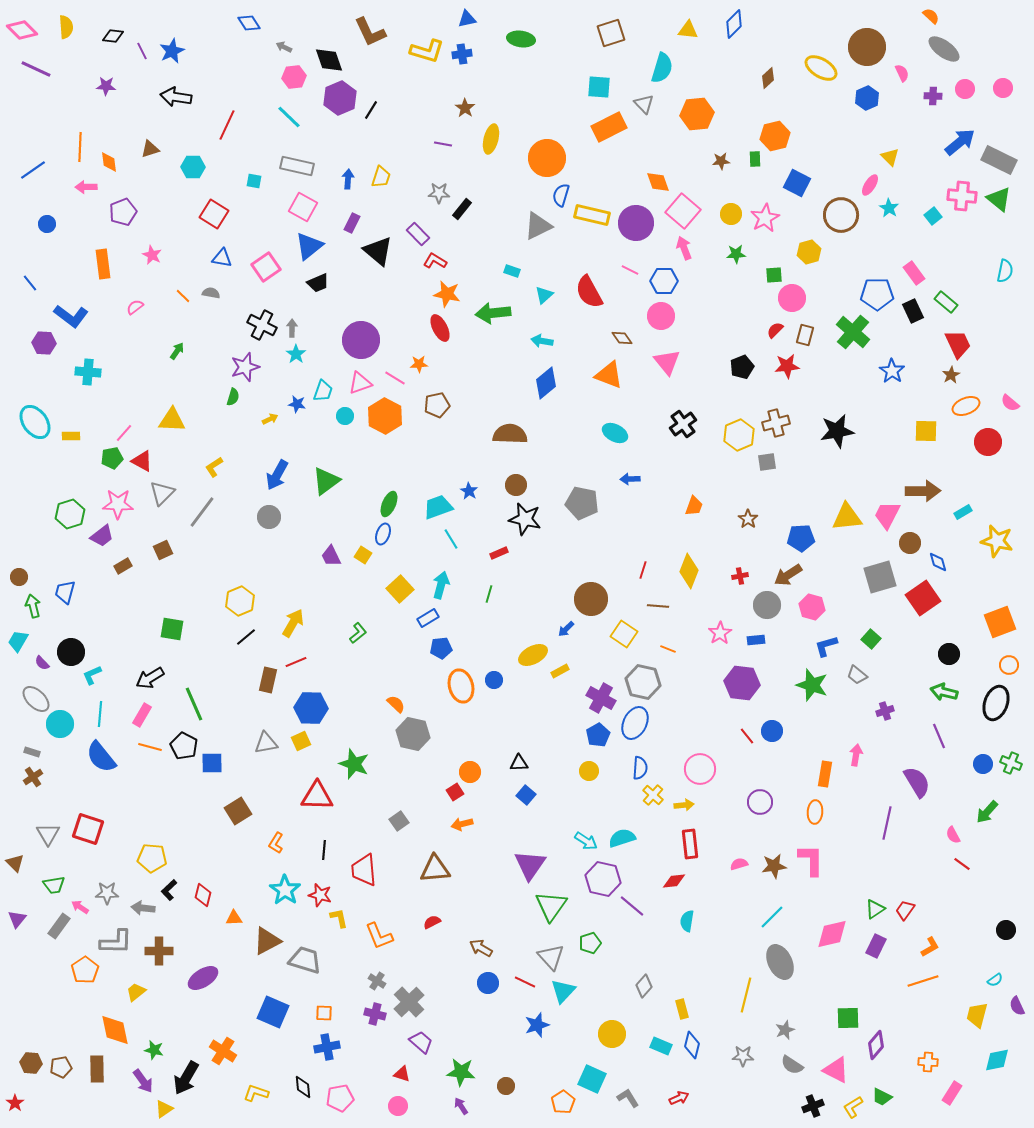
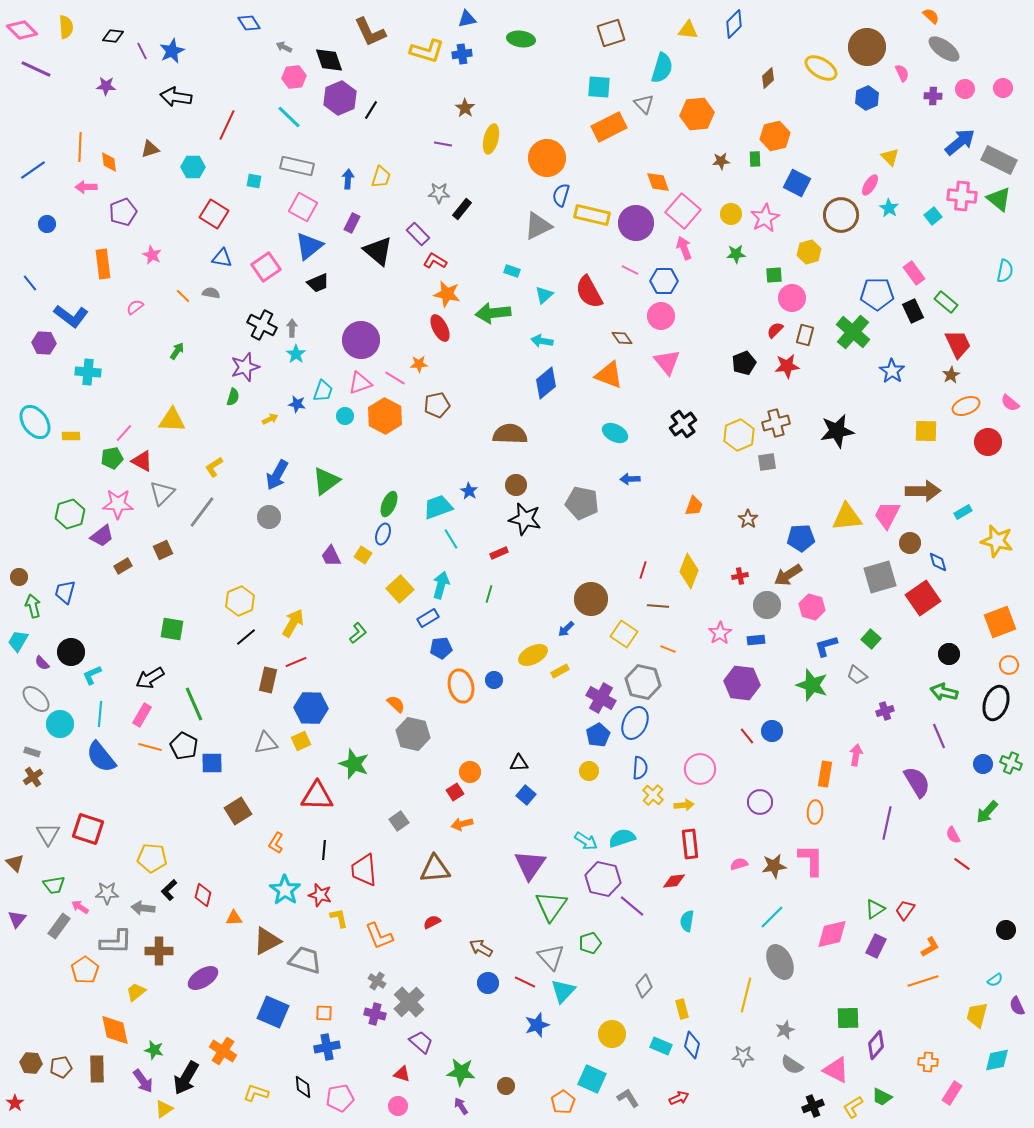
black pentagon at (742, 367): moved 2 px right, 4 px up
